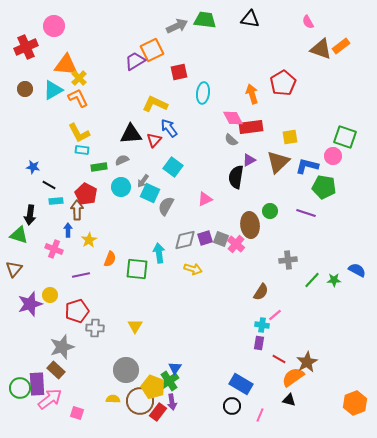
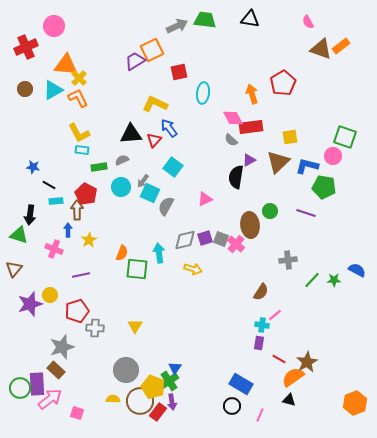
orange semicircle at (110, 259): moved 12 px right, 6 px up
